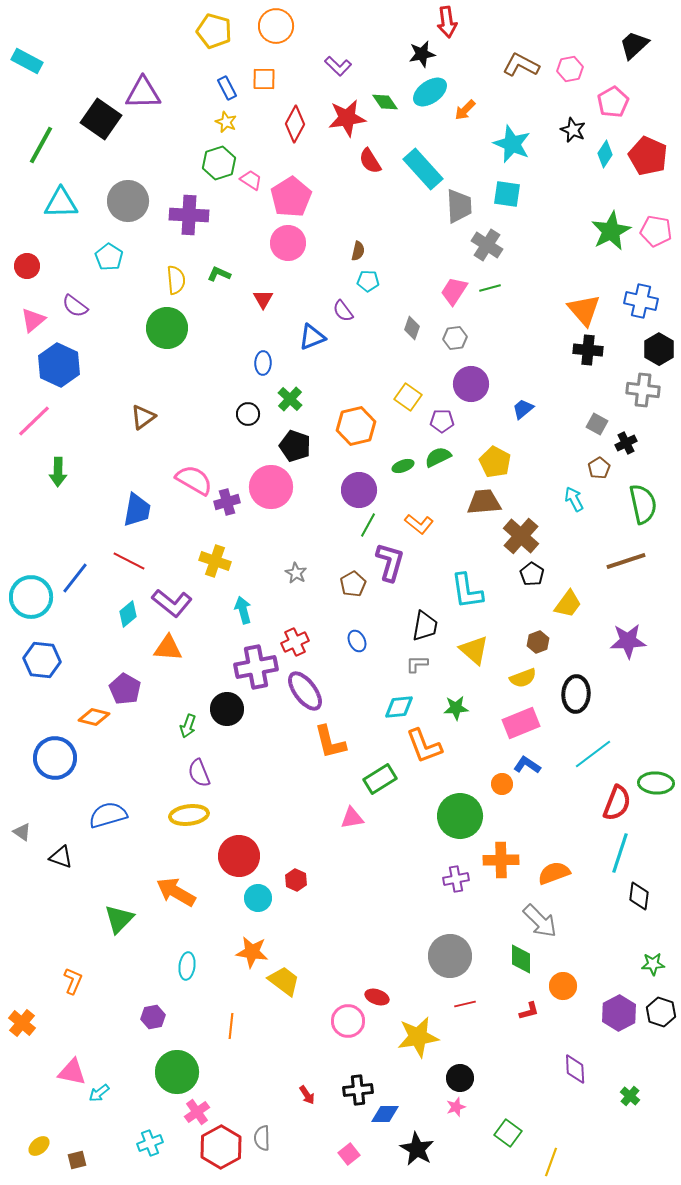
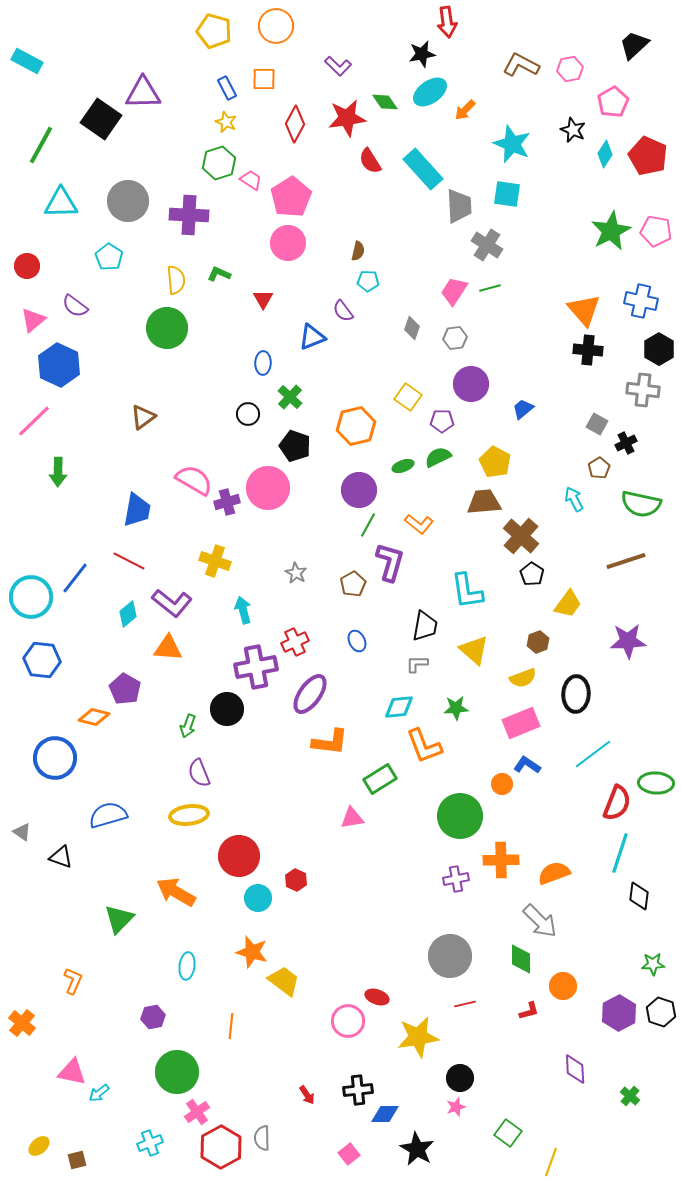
green cross at (290, 399): moved 2 px up
pink circle at (271, 487): moved 3 px left, 1 px down
green semicircle at (643, 504): moved 2 px left; rotated 114 degrees clockwise
purple ellipse at (305, 691): moved 5 px right, 3 px down; rotated 72 degrees clockwise
orange L-shape at (330, 742): rotated 69 degrees counterclockwise
orange star at (252, 952): rotated 8 degrees clockwise
